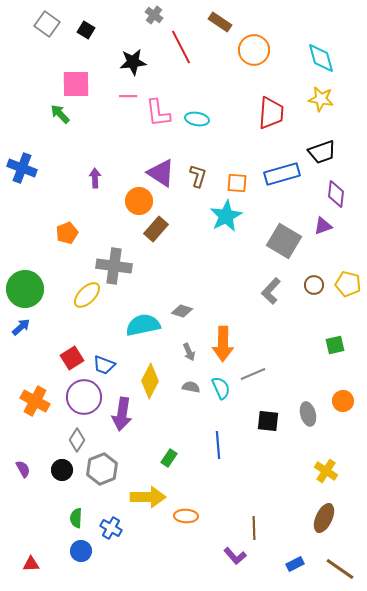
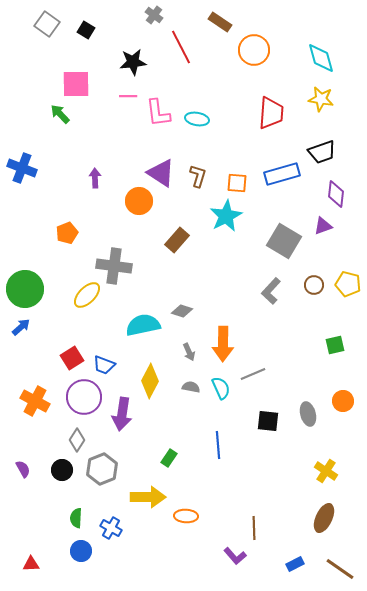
brown rectangle at (156, 229): moved 21 px right, 11 px down
